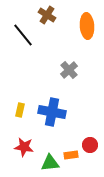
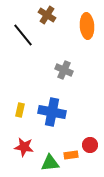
gray cross: moved 5 px left; rotated 24 degrees counterclockwise
